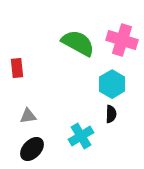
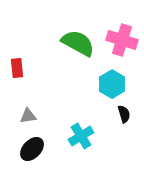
black semicircle: moved 13 px right; rotated 18 degrees counterclockwise
